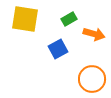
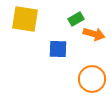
green rectangle: moved 7 px right
blue square: rotated 30 degrees clockwise
